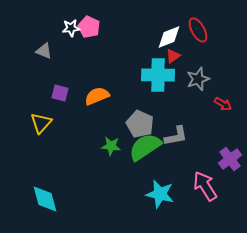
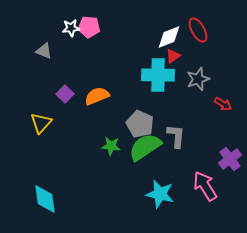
pink pentagon: rotated 20 degrees counterclockwise
purple square: moved 5 px right, 1 px down; rotated 30 degrees clockwise
gray L-shape: rotated 75 degrees counterclockwise
cyan diamond: rotated 8 degrees clockwise
